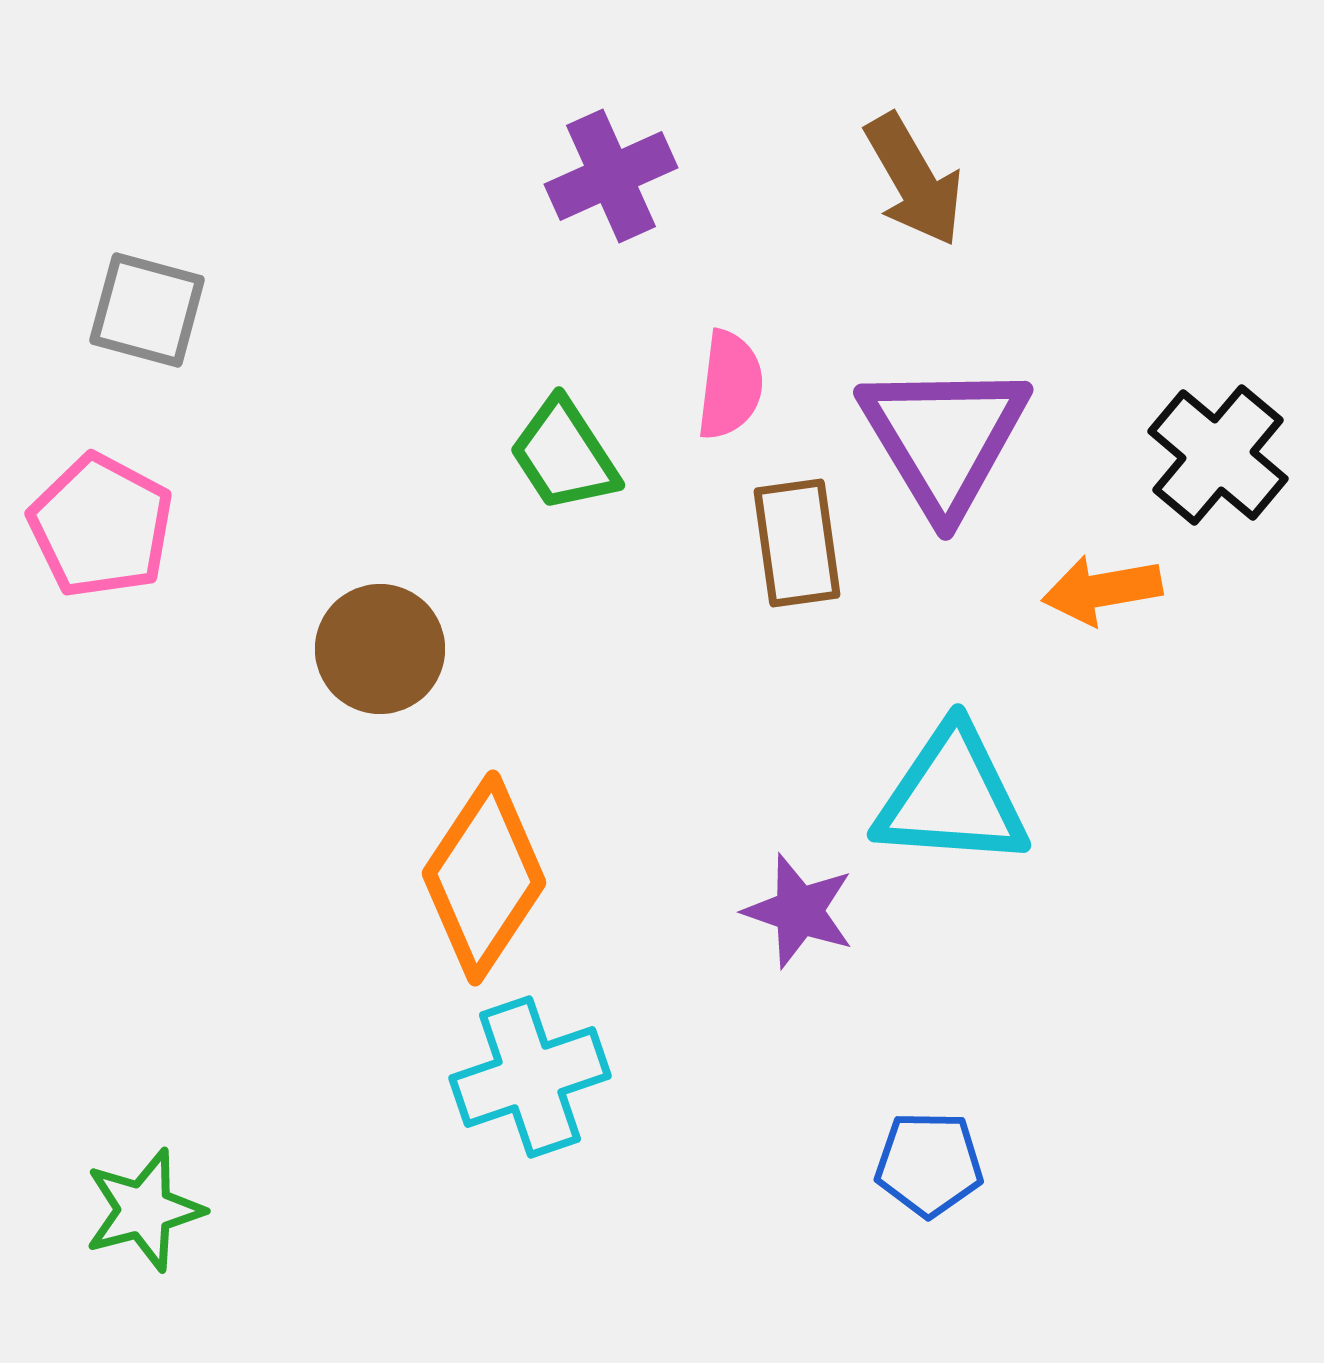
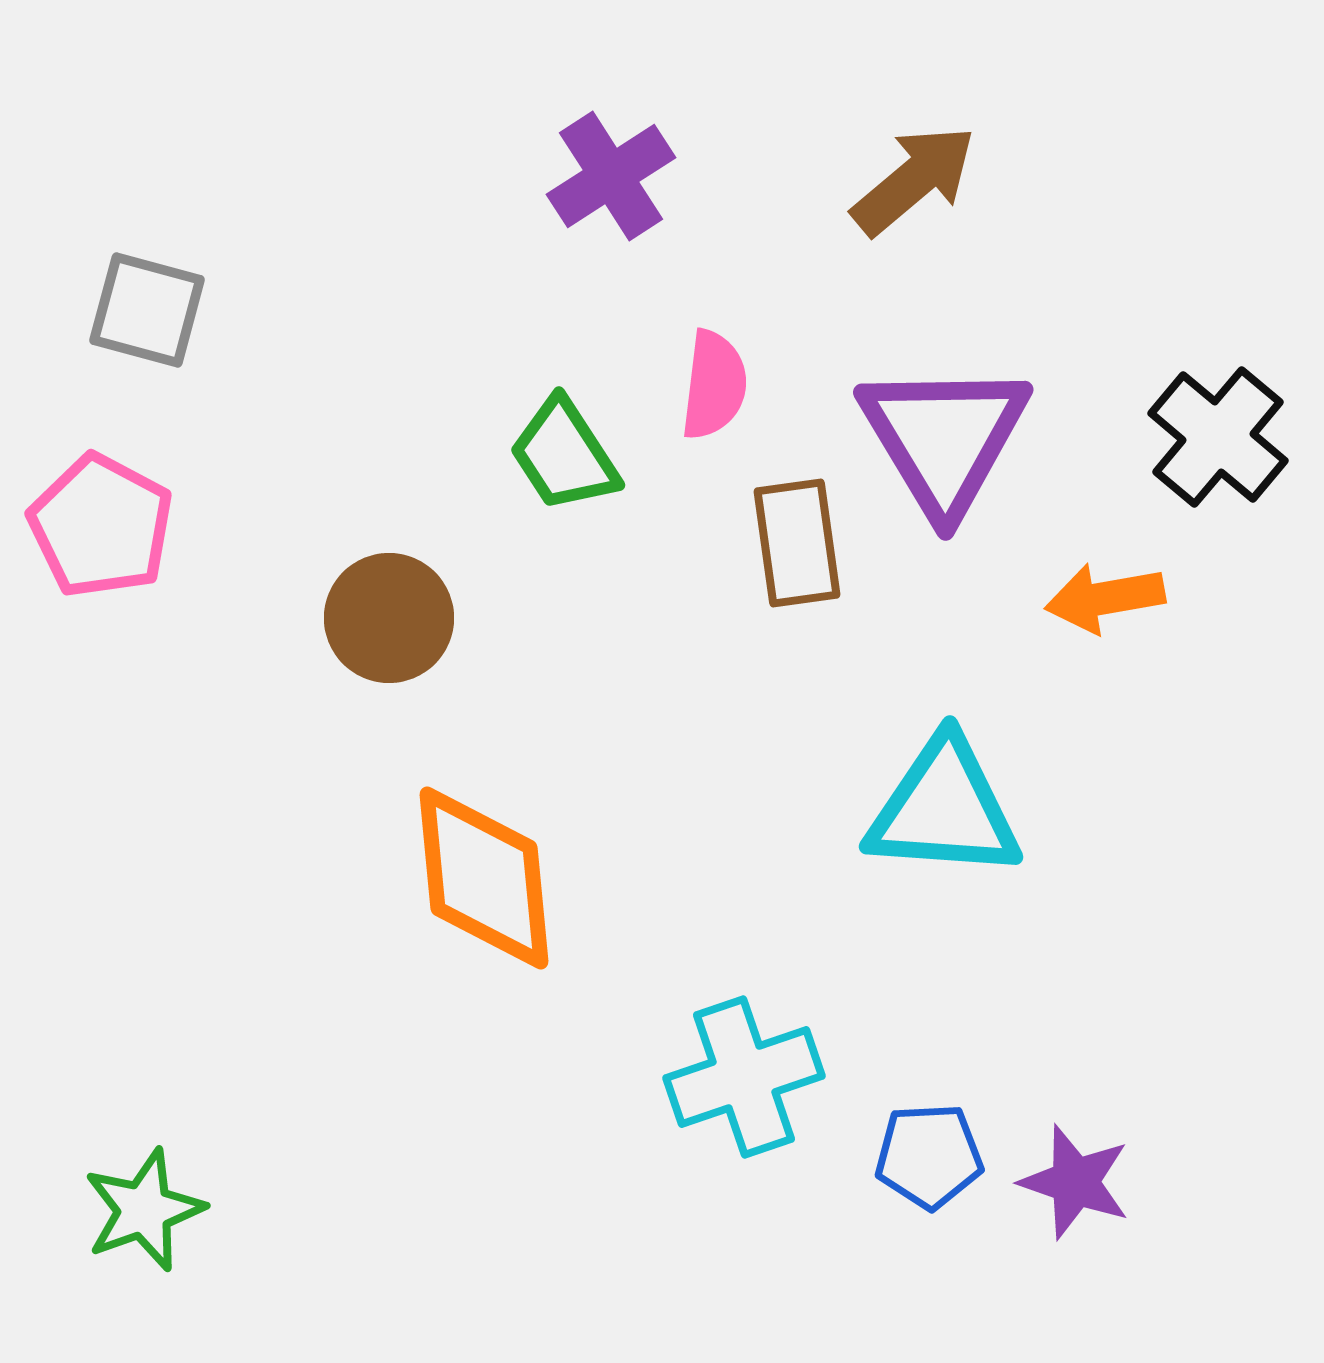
purple cross: rotated 9 degrees counterclockwise
brown arrow: rotated 100 degrees counterclockwise
pink semicircle: moved 16 px left
black cross: moved 18 px up
orange arrow: moved 3 px right, 8 px down
brown circle: moved 9 px right, 31 px up
cyan triangle: moved 8 px left, 12 px down
orange diamond: rotated 39 degrees counterclockwise
purple star: moved 276 px right, 271 px down
cyan cross: moved 214 px right
blue pentagon: moved 8 px up; rotated 4 degrees counterclockwise
green star: rotated 5 degrees counterclockwise
